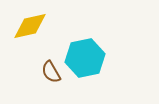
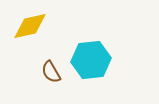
cyan hexagon: moved 6 px right, 2 px down; rotated 6 degrees clockwise
